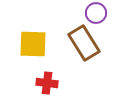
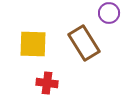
purple circle: moved 13 px right
